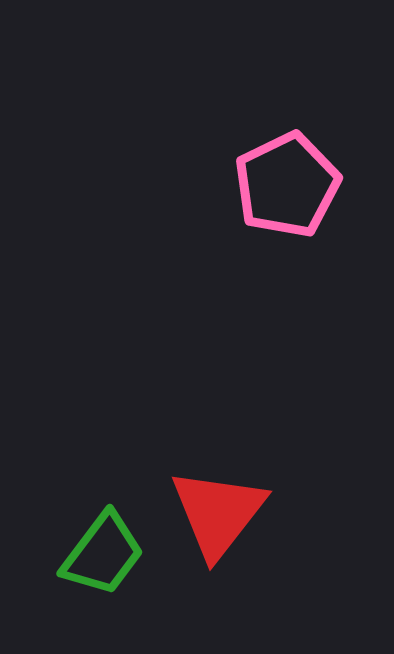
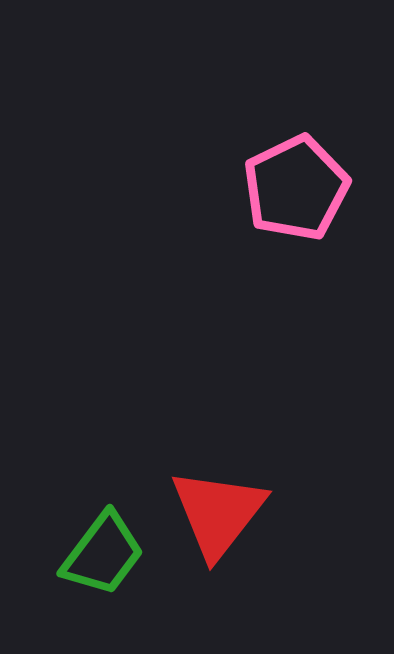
pink pentagon: moved 9 px right, 3 px down
